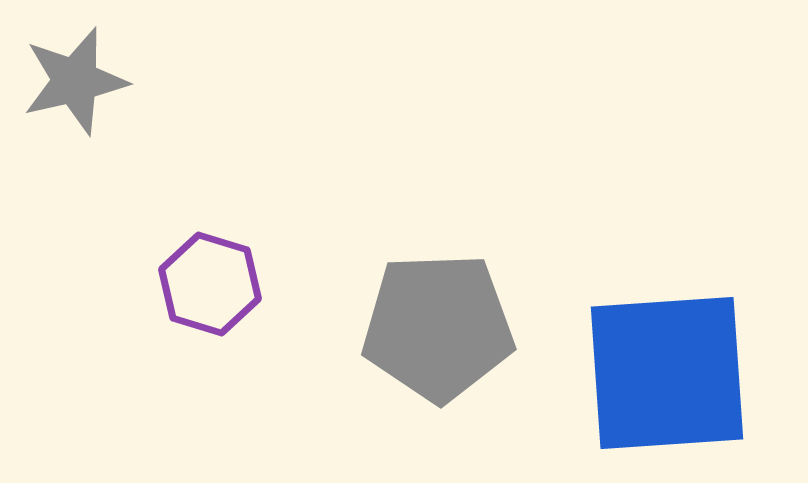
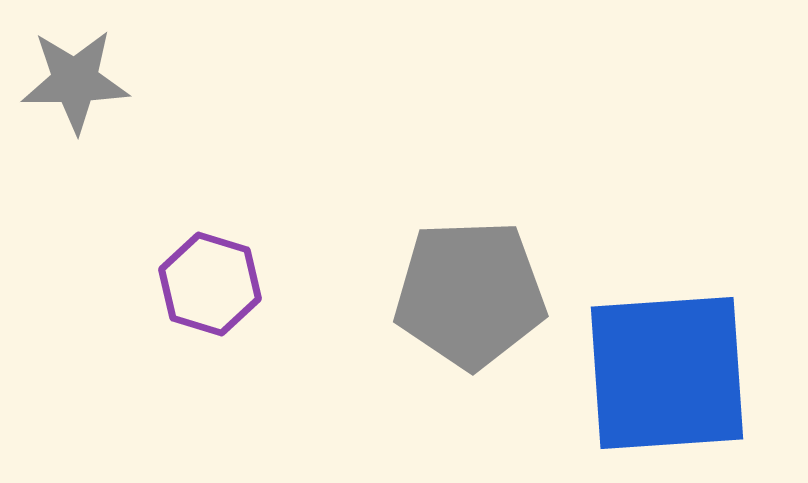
gray star: rotated 12 degrees clockwise
gray pentagon: moved 32 px right, 33 px up
